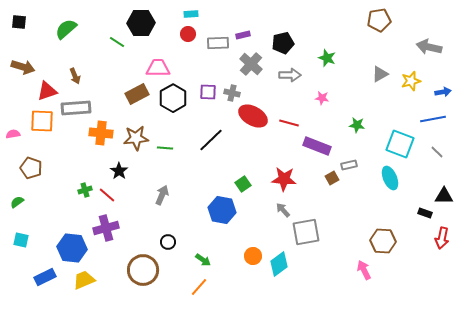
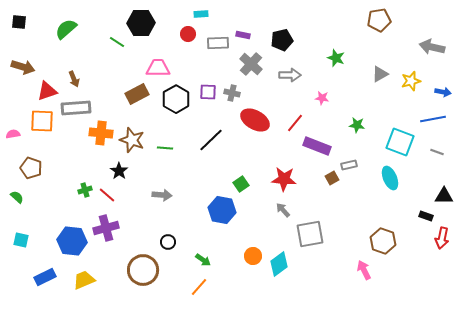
cyan rectangle at (191, 14): moved 10 px right
purple rectangle at (243, 35): rotated 24 degrees clockwise
black pentagon at (283, 43): moved 1 px left, 3 px up
gray arrow at (429, 47): moved 3 px right
green star at (327, 58): moved 9 px right
brown arrow at (75, 76): moved 1 px left, 3 px down
blue arrow at (443, 92): rotated 21 degrees clockwise
black hexagon at (173, 98): moved 3 px right, 1 px down
red ellipse at (253, 116): moved 2 px right, 4 px down
red line at (289, 123): moved 6 px right; rotated 66 degrees counterclockwise
brown star at (136, 138): moved 4 px left, 2 px down; rotated 25 degrees clockwise
cyan square at (400, 144): moved 2 px up
gray line at (437, 152): rotated 24 degrees counterclockwise
green square at (243, 184): moved 2 px left
gray arrow at (162, 195): rotated 72 degrees clockwise
green semicircle at (17, 202): moved 5 px up; rotated 80 degrees clockwise
black rectangle at (425, 213): moved 1 px right, 3 px down
gray square at (306, 232): moved 4 px right, 2 px down
brown hexagon at (383, 241): rotated 15 degrees clockwise
blue hexagon at (72, 248): moved 7 px up
